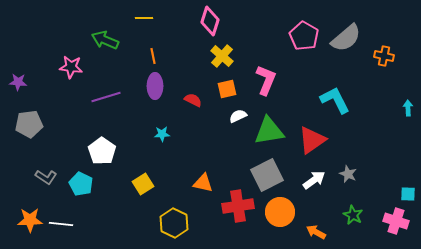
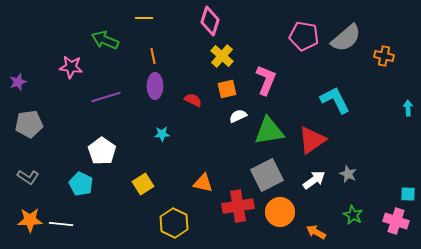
pink pentagon: rotated 20 degrees counterclockwise
purple star: rotated 24 degrees counterclockwise
gray L-shape: moved 18 px left
